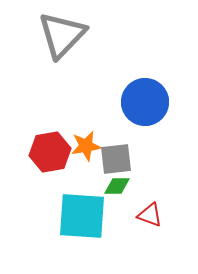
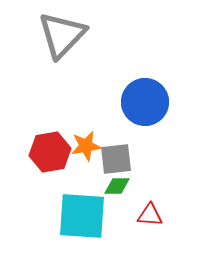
red triangle: rotated 16 degrees counterclockwise
